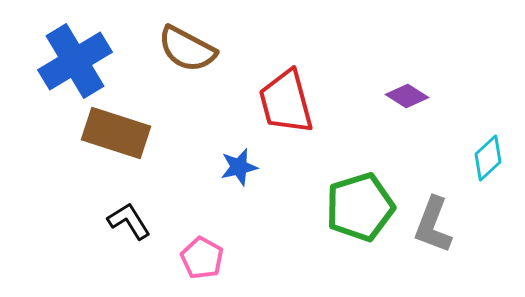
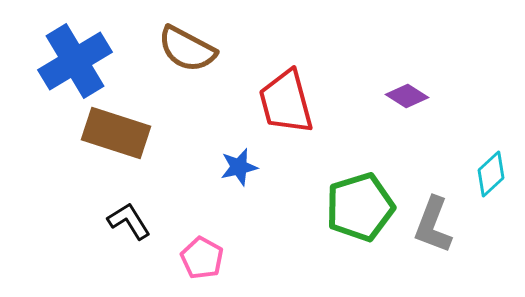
cyan diamond: moved 3 px right, 16 px down
